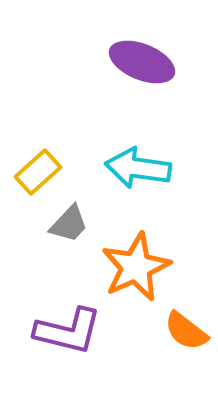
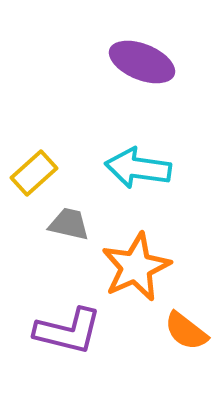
yellow rectangle: moved 4 px left, 1 px down
gray trapezoid: rotated 120 degrees counterclockwise
